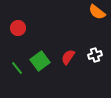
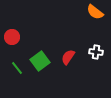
orange semicircle: moved 2 px left
red circle: moved 6 px left, 9 px down
white cross: moved 1 px right, 3 px up; rotated 24 degrees clockwise
